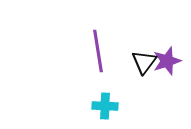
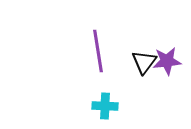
purple star: rotated 12 degrees clockwise
